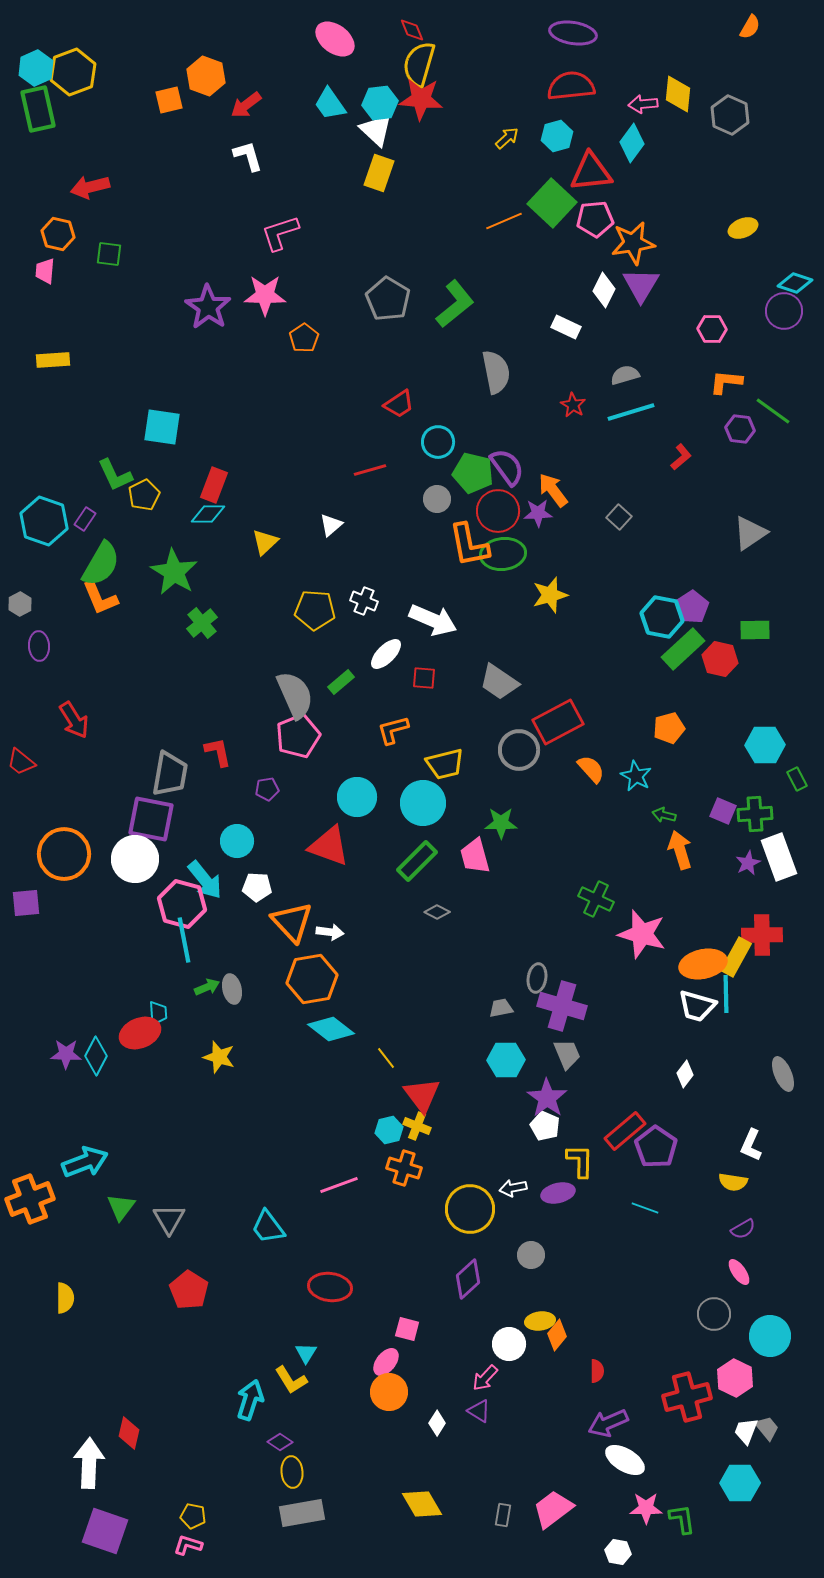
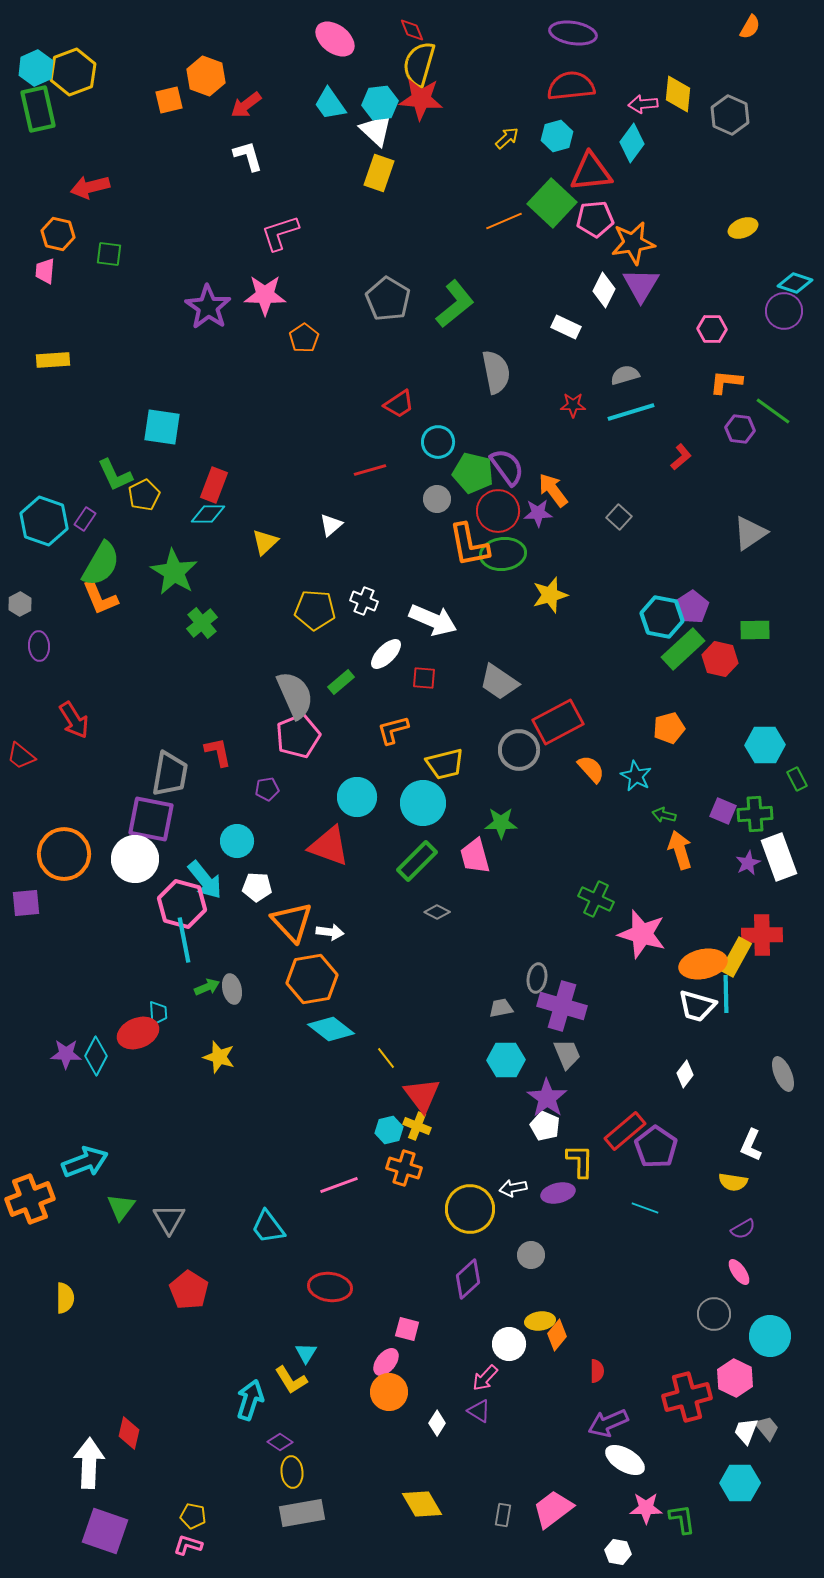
red star at (573, 405): rotated 30 degrees counterclockwise
red trapezoid at (21, 762): moved 6 px up
red ellipse at (140, 1033): moved 2 px left
